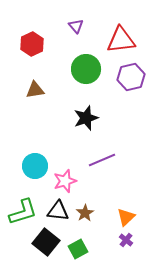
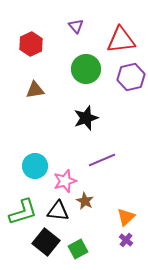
red hexagon: moved 1 px left
brown star: moved 12 px up; rotated 12 degrees counterclockwise
